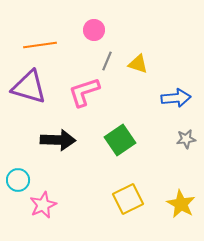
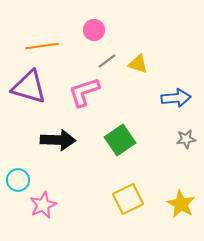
orange line: moved 2 px right, 1 px down
gray line: rotated 30 degrees clockwise
